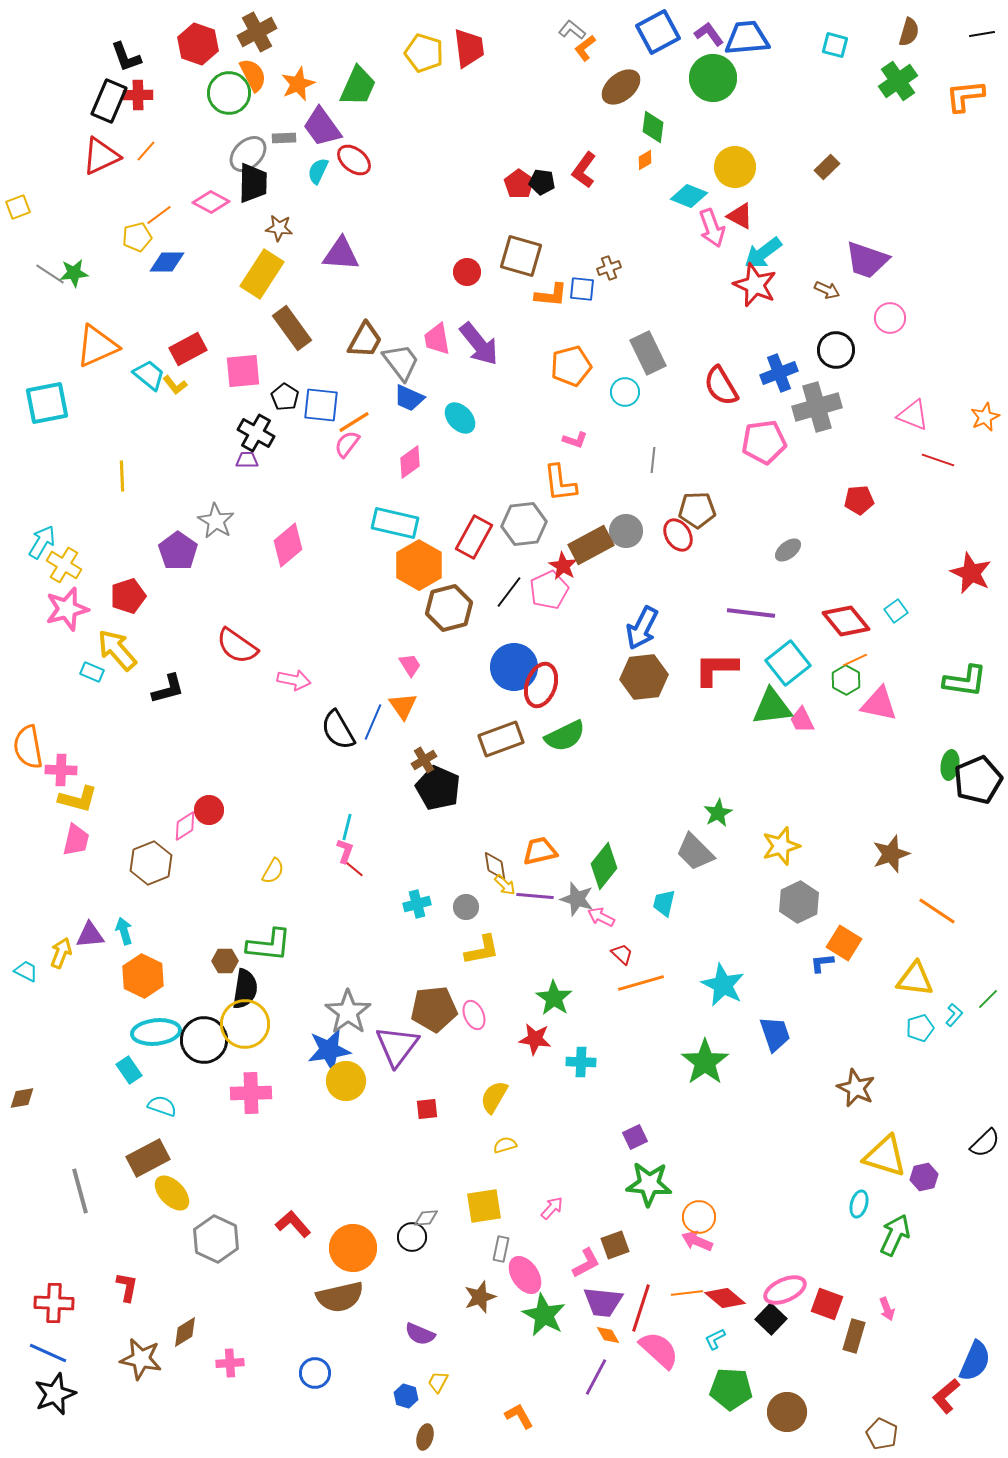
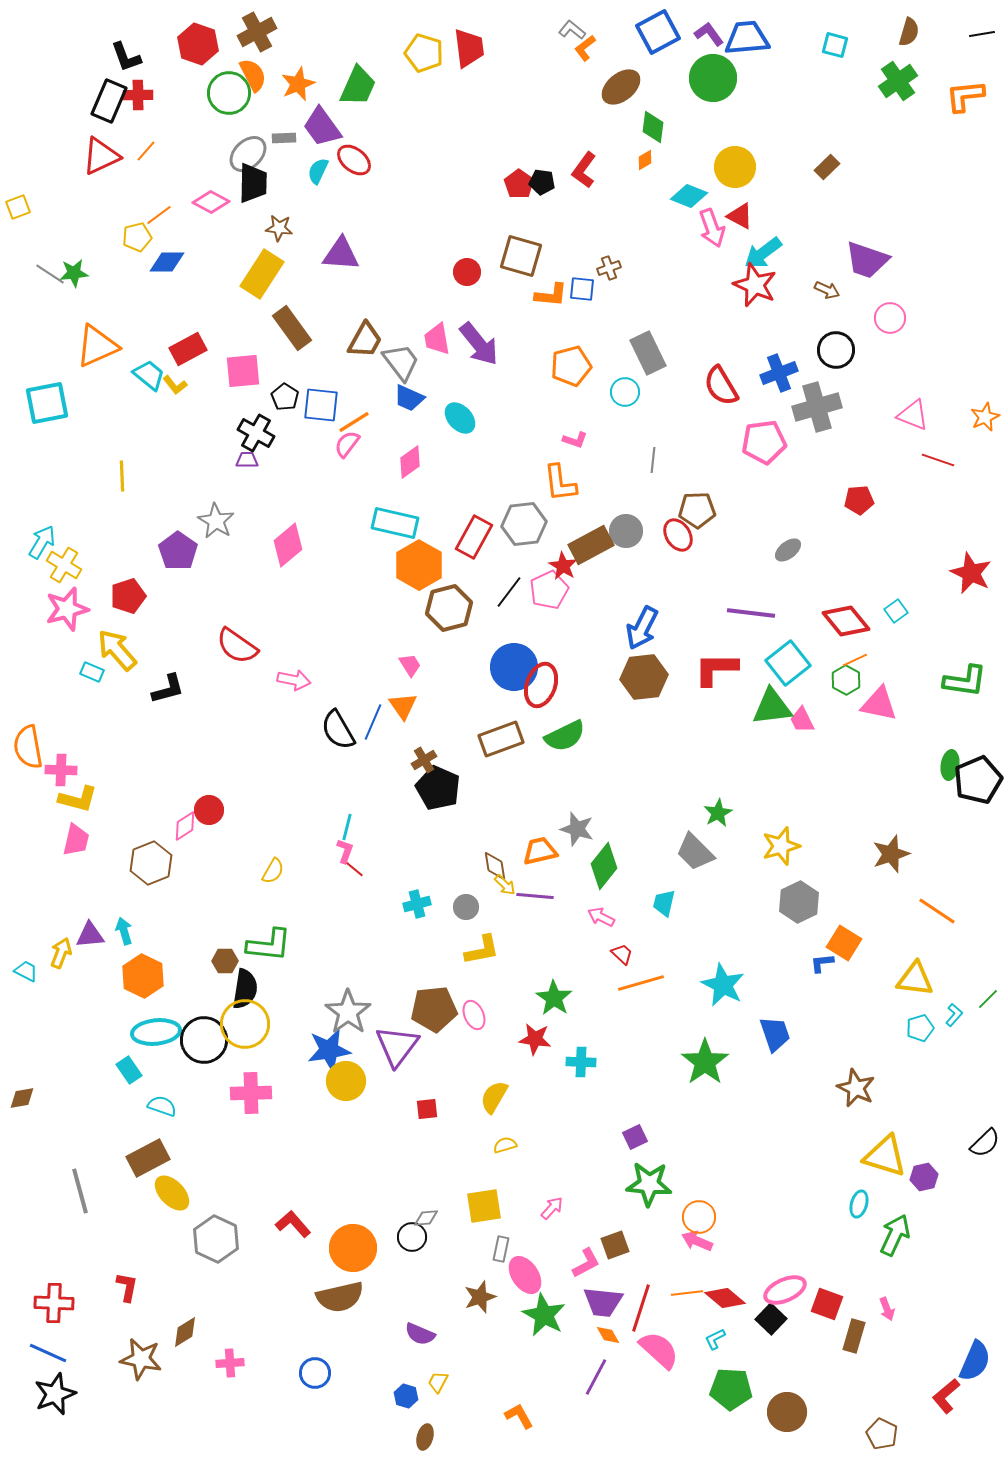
gray star at (577, 899): moved 70 px up
